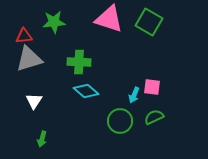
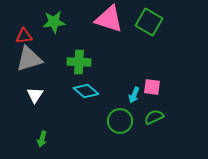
white triangle: moved 1 px right, 6 px up
